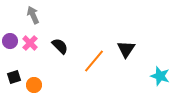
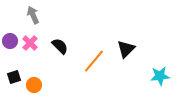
black triangle: rotated 12 degrees clockwise
cyan star: rotated 24 degrees counterclockwise
